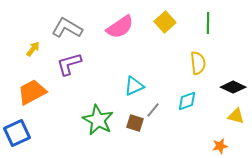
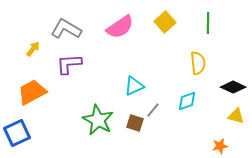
gray L-shape: moved 1 px left, 1 px down
purple L-shape: rotated 12 degrees clockwise
